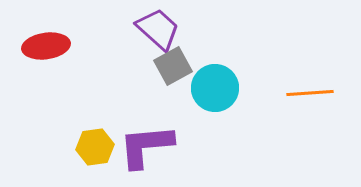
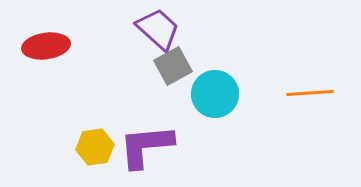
cyan circle: moved 6 px down
